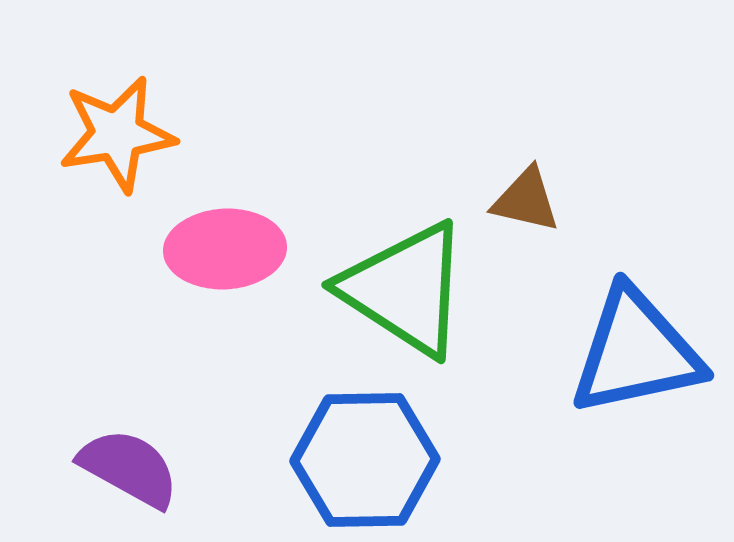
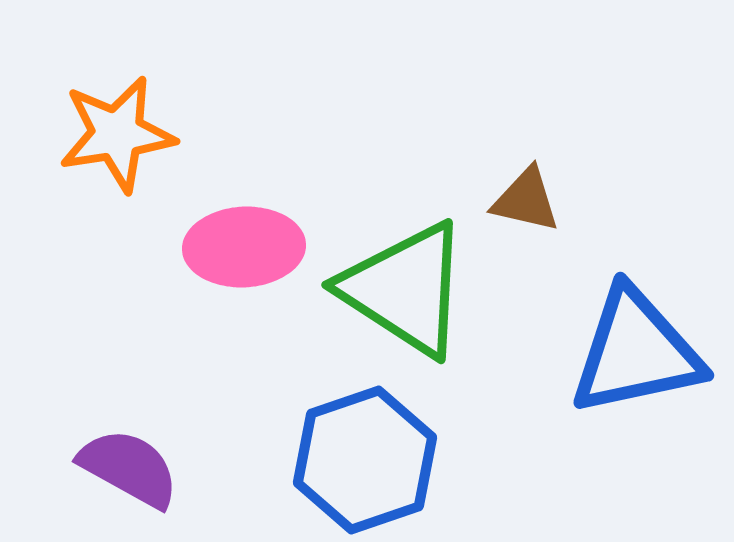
pink ellipse: moved 19 px right, 2 px up
blue hexagon: rotated 18 degrees counterclockwise
